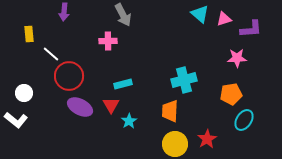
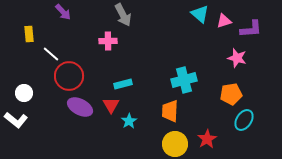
purple arrow: moved 1 px left; rotated 48 degrees counterclockwise
pink triangle: moved 2 px down
pink star: rotated 18 degrees clockwise
